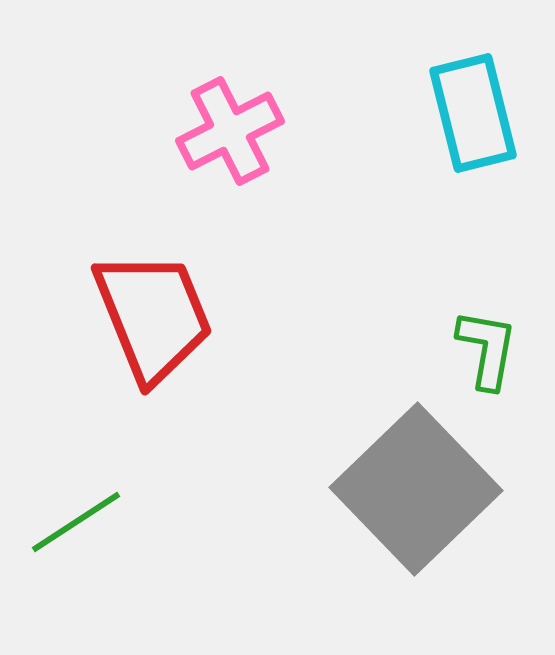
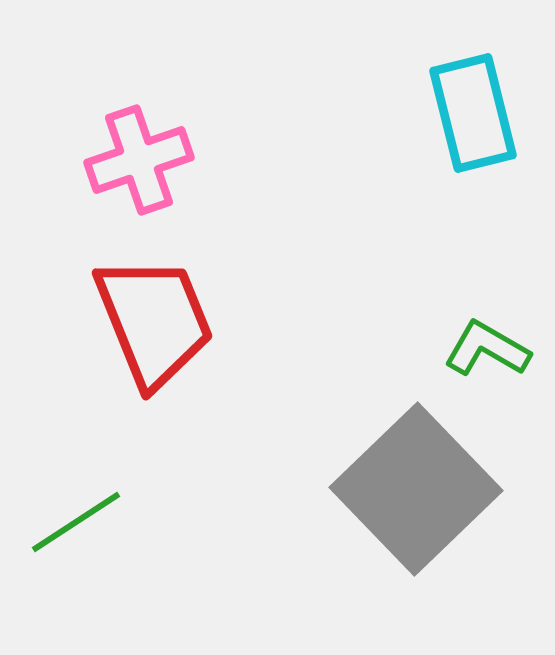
pink cross: moved 91 px left, 29 px down; rotated 8 degrees clockwise
red trapezoid: moved 1 px right, 5 px down
green L-shape: rotated 70 degrees counterclockwise
